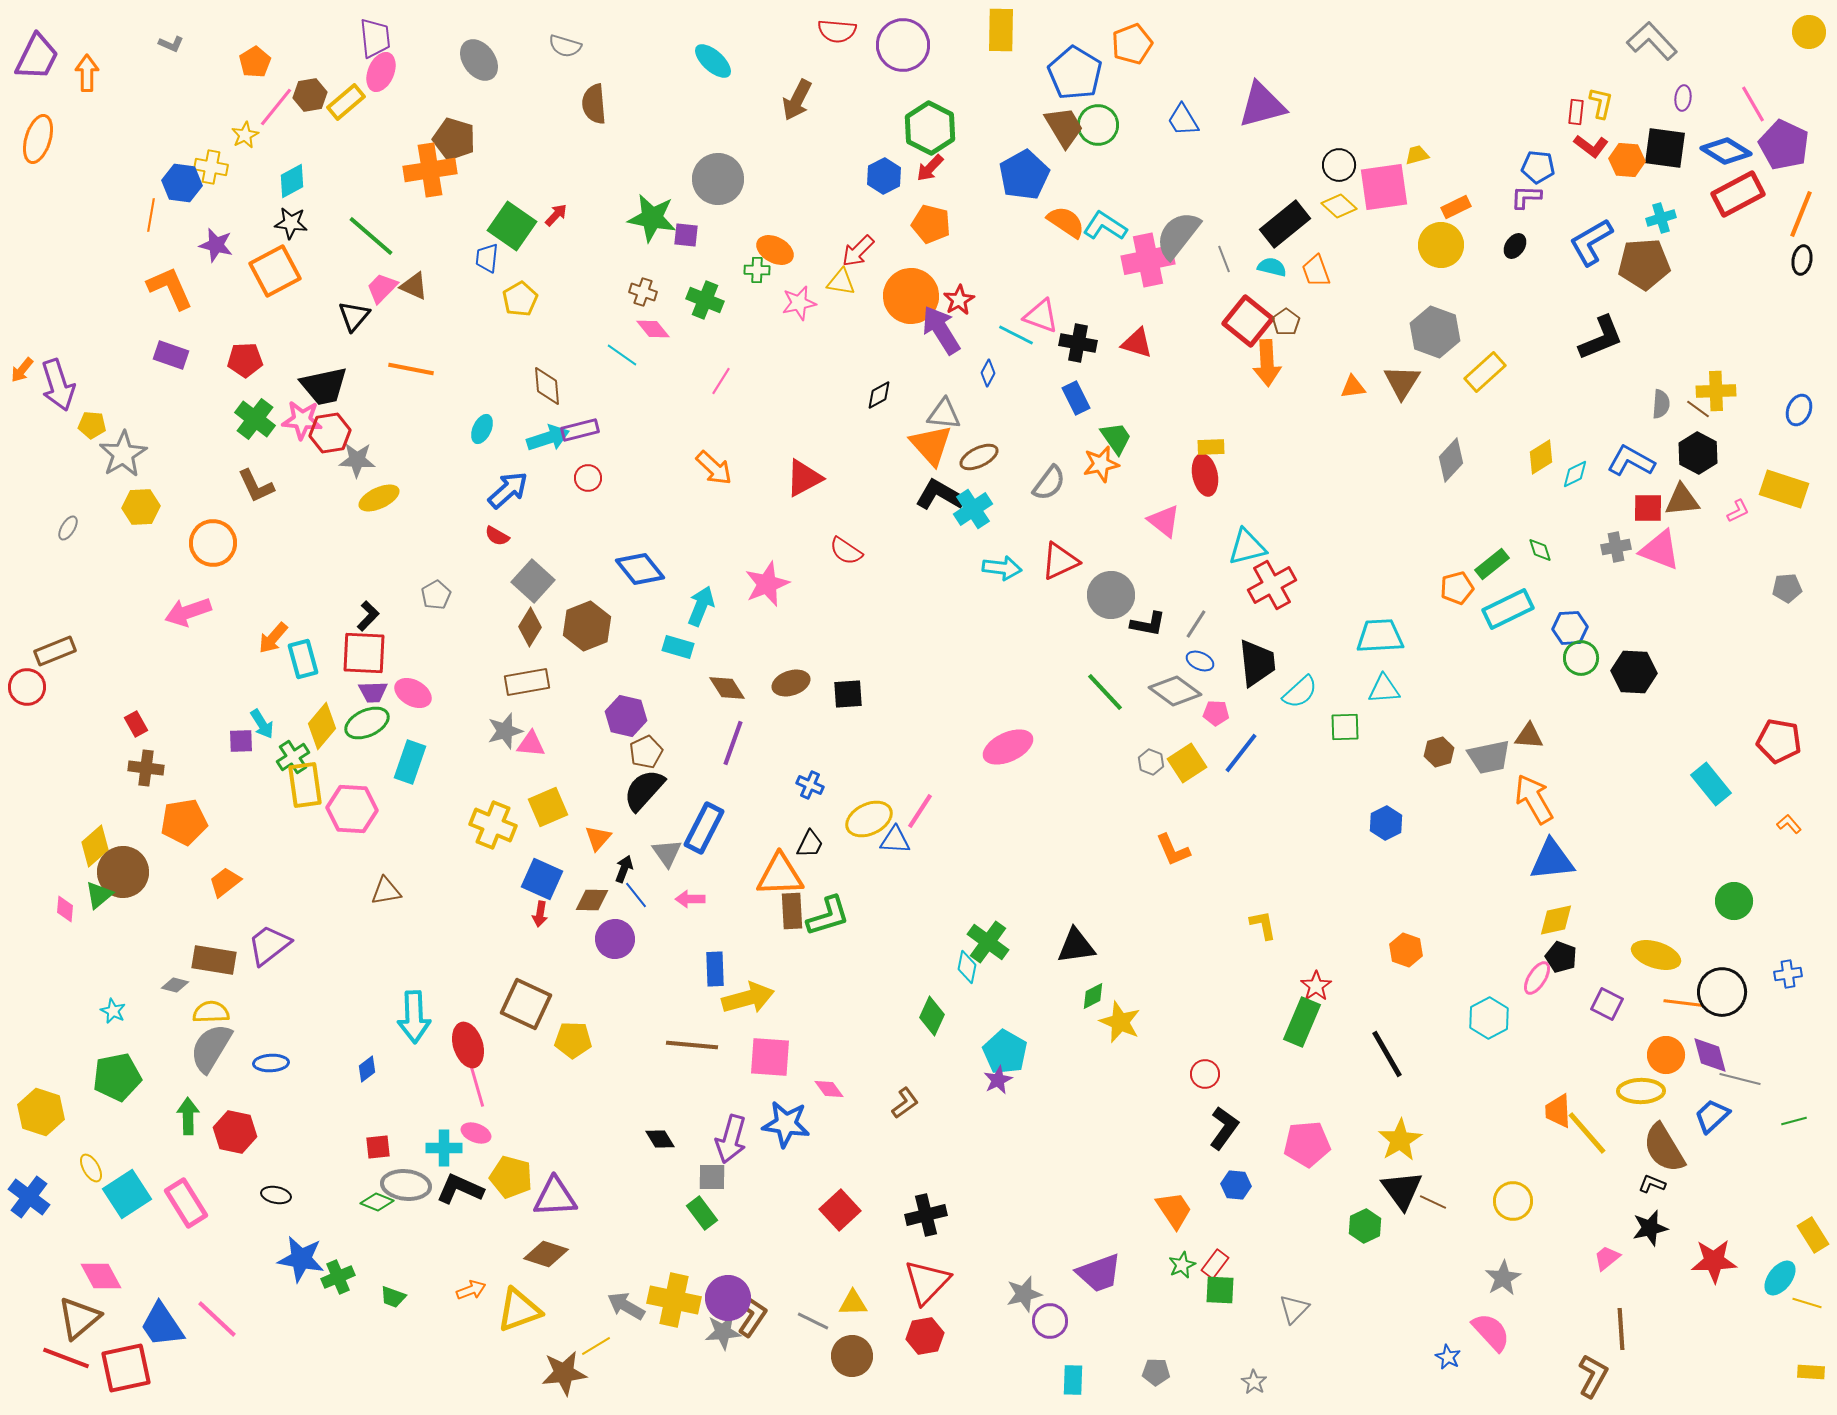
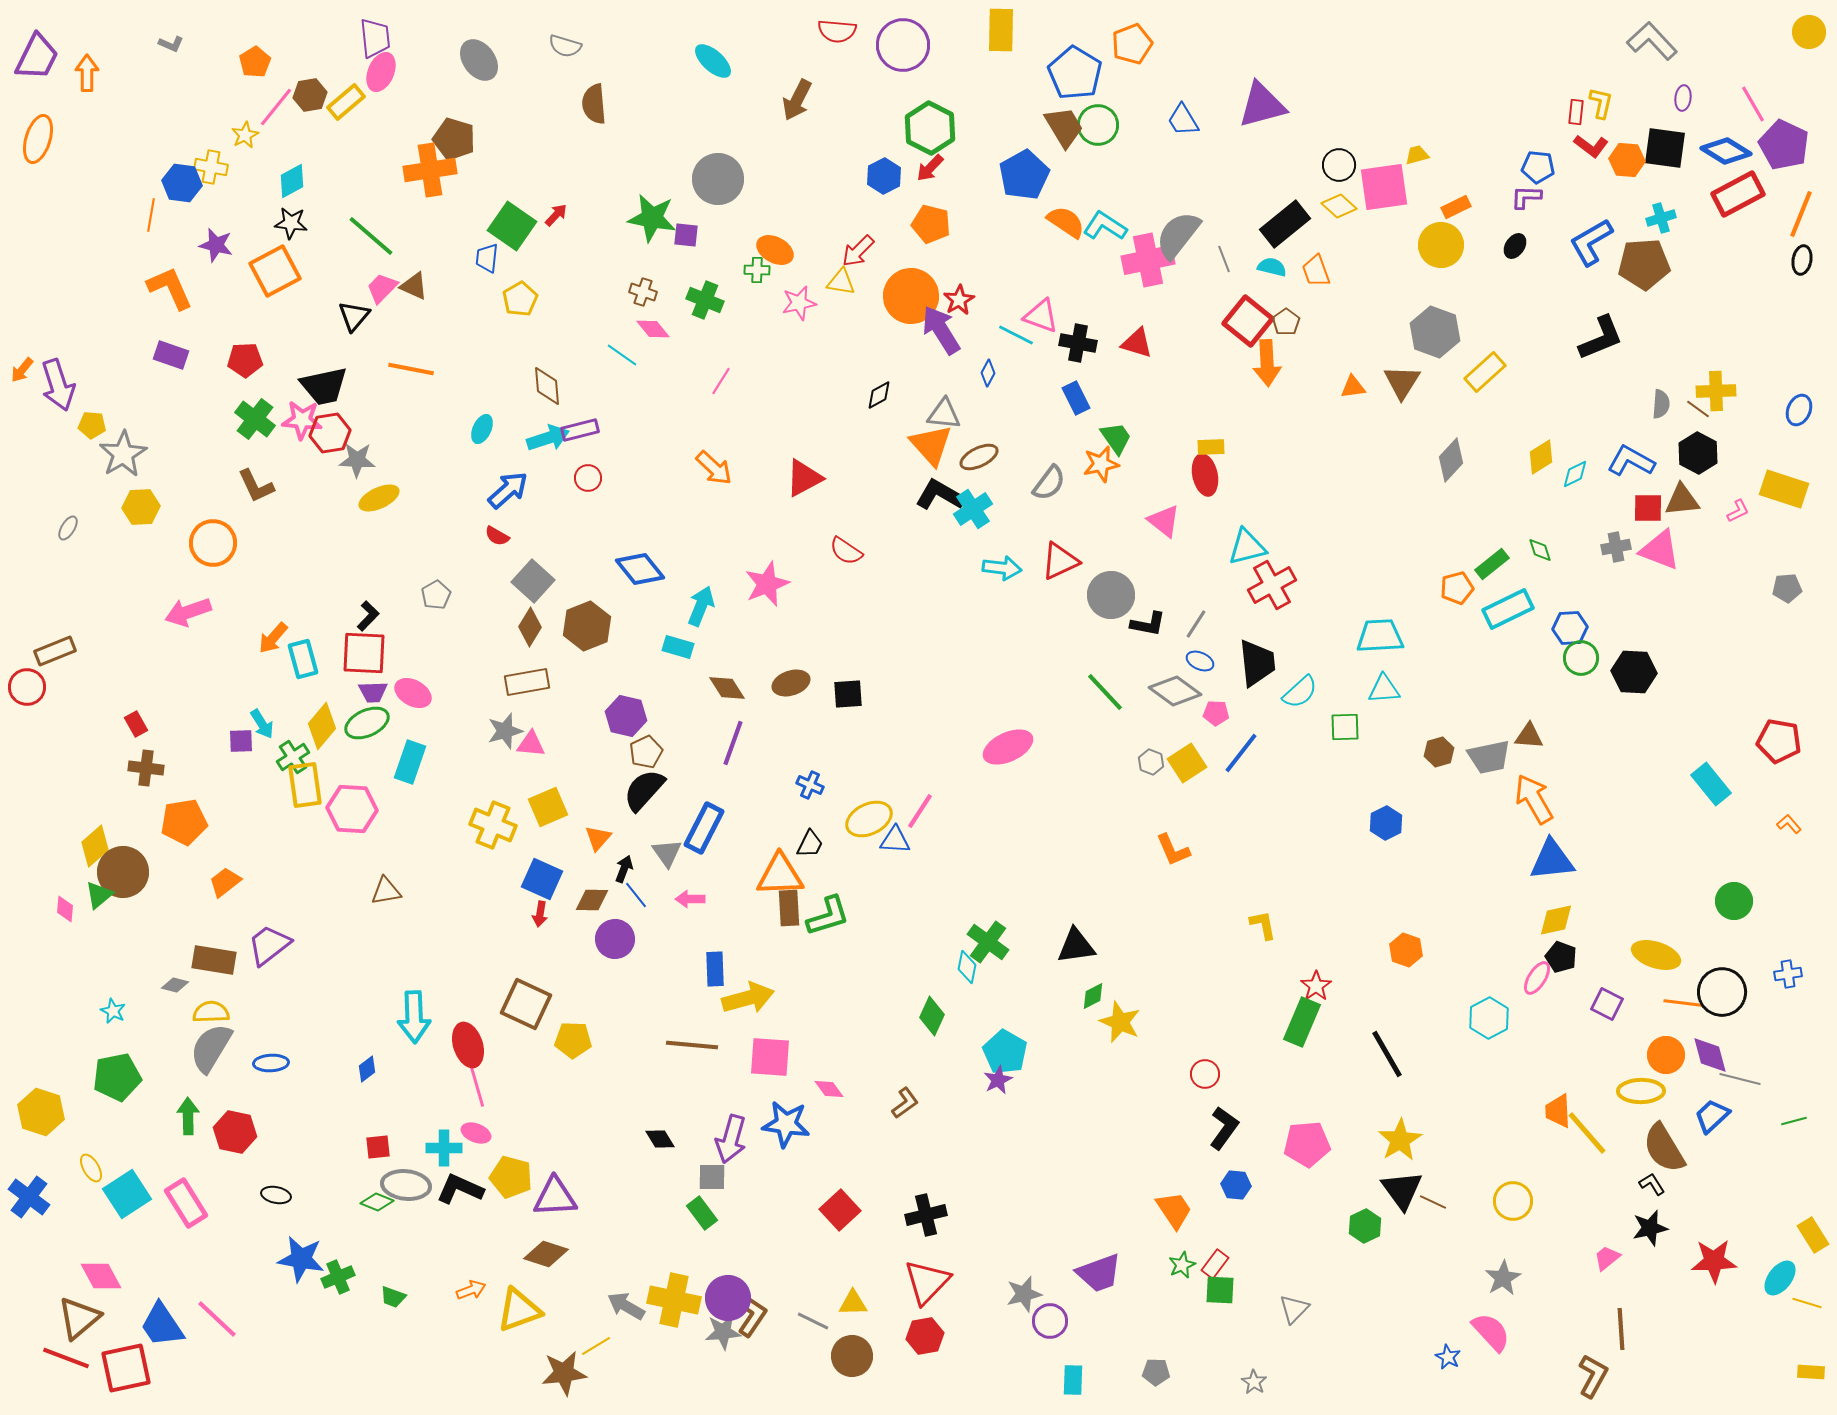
brown rectangle at (792, 911): moved 3 px left, 3 px up
black L-shape at (1652, 1184): rotated 36 degrees clockwise
